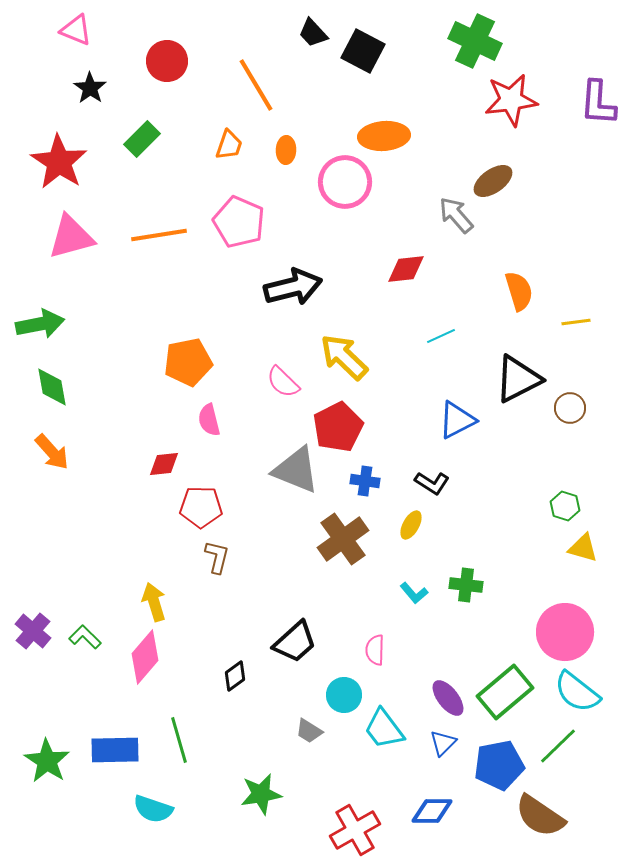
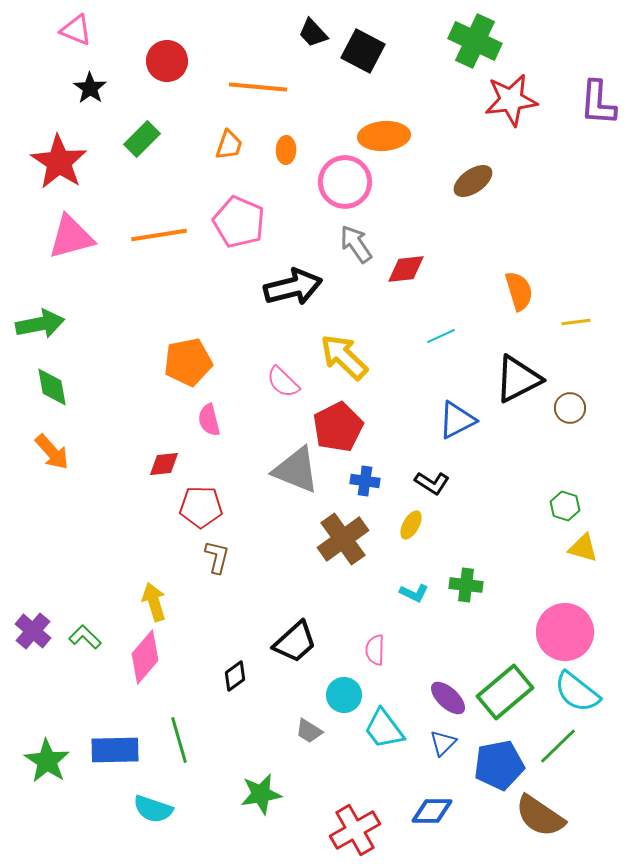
orange line at (256, 85): moved 2 px right, 2 px down; rotated 54 degrees counterclockwise
brown ellipse at (493, 181): moved 20 px left
gray arrow at (456, 215): moved 100 px left, 29 px down; rotated 6 degrees clockwise
cyan L-shape at (414, 593): rotated 24 degrees counterclockwise
purple ellipse at (448, 698): rotated 9 degrees counterclockwise
